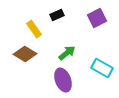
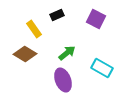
purple square: moved 1 px left, 1 px down; rotated 36 degrees counterclockwise
